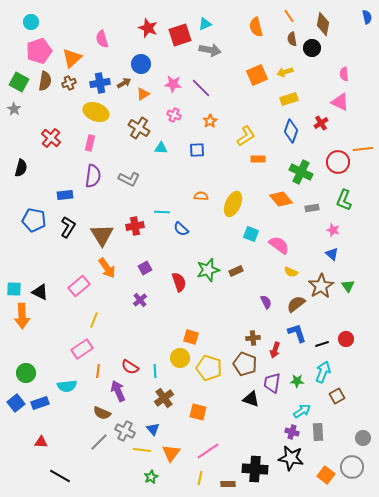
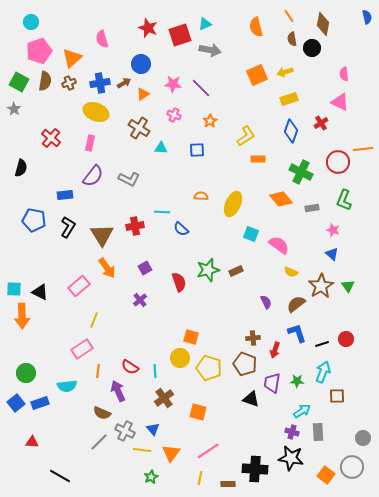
purple semicircle at (93, 176): rotated 30 degrees clockwise
brown square at (337, 396): rotated 28 degrees clockwise
red triangle at (41, 442): moved 9 px left
